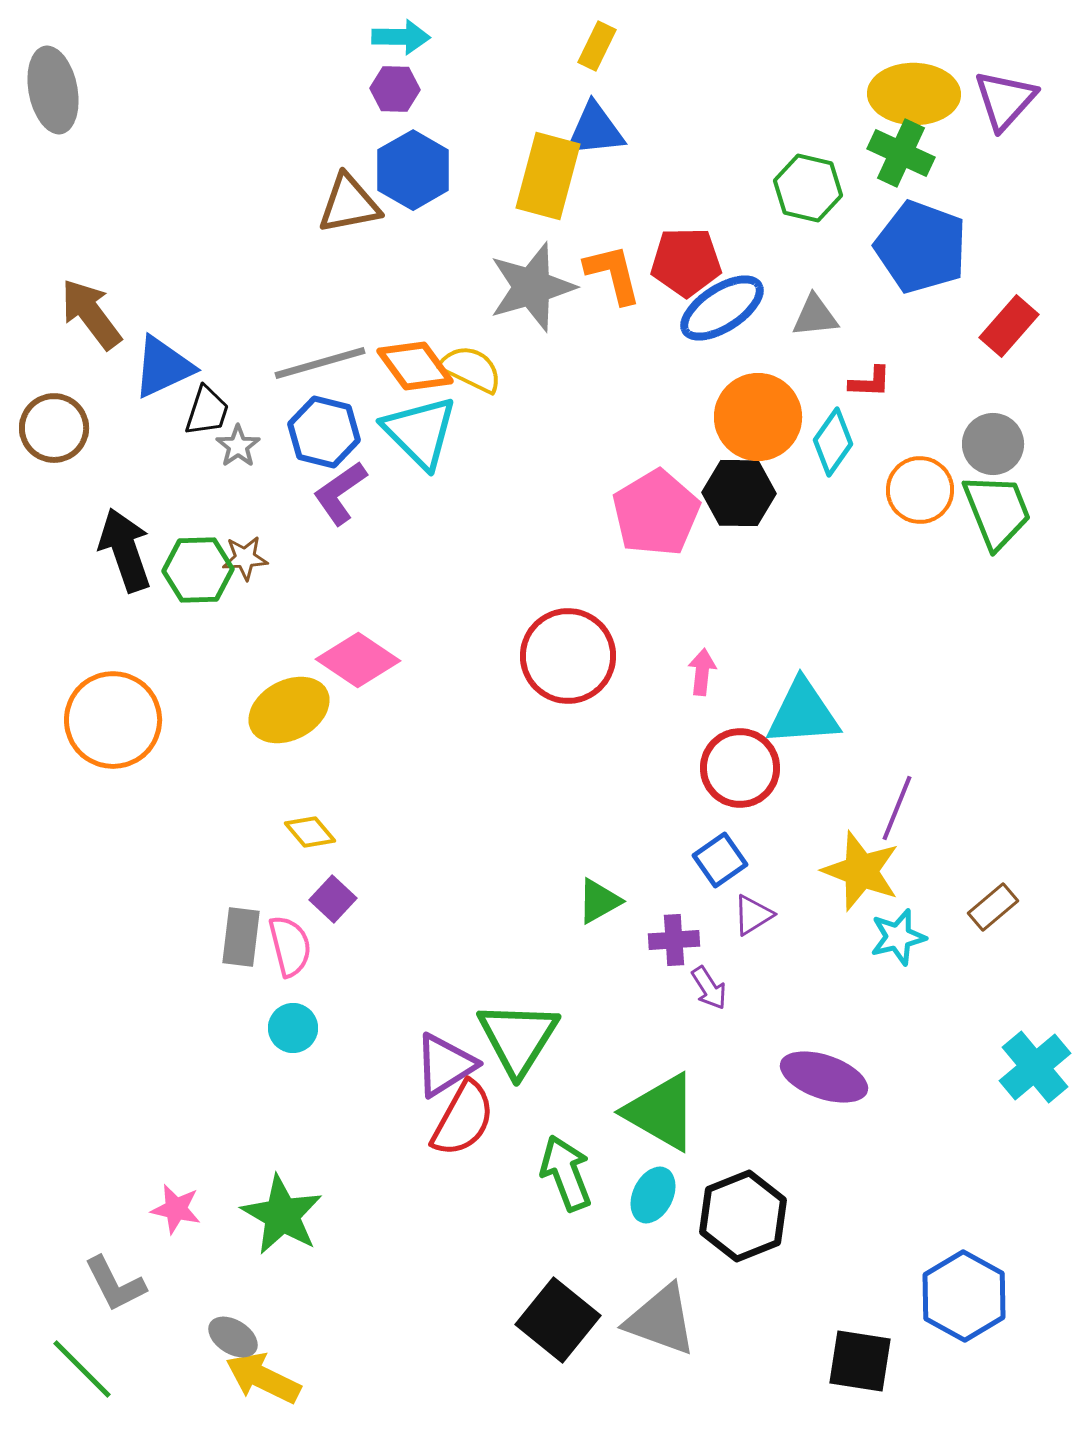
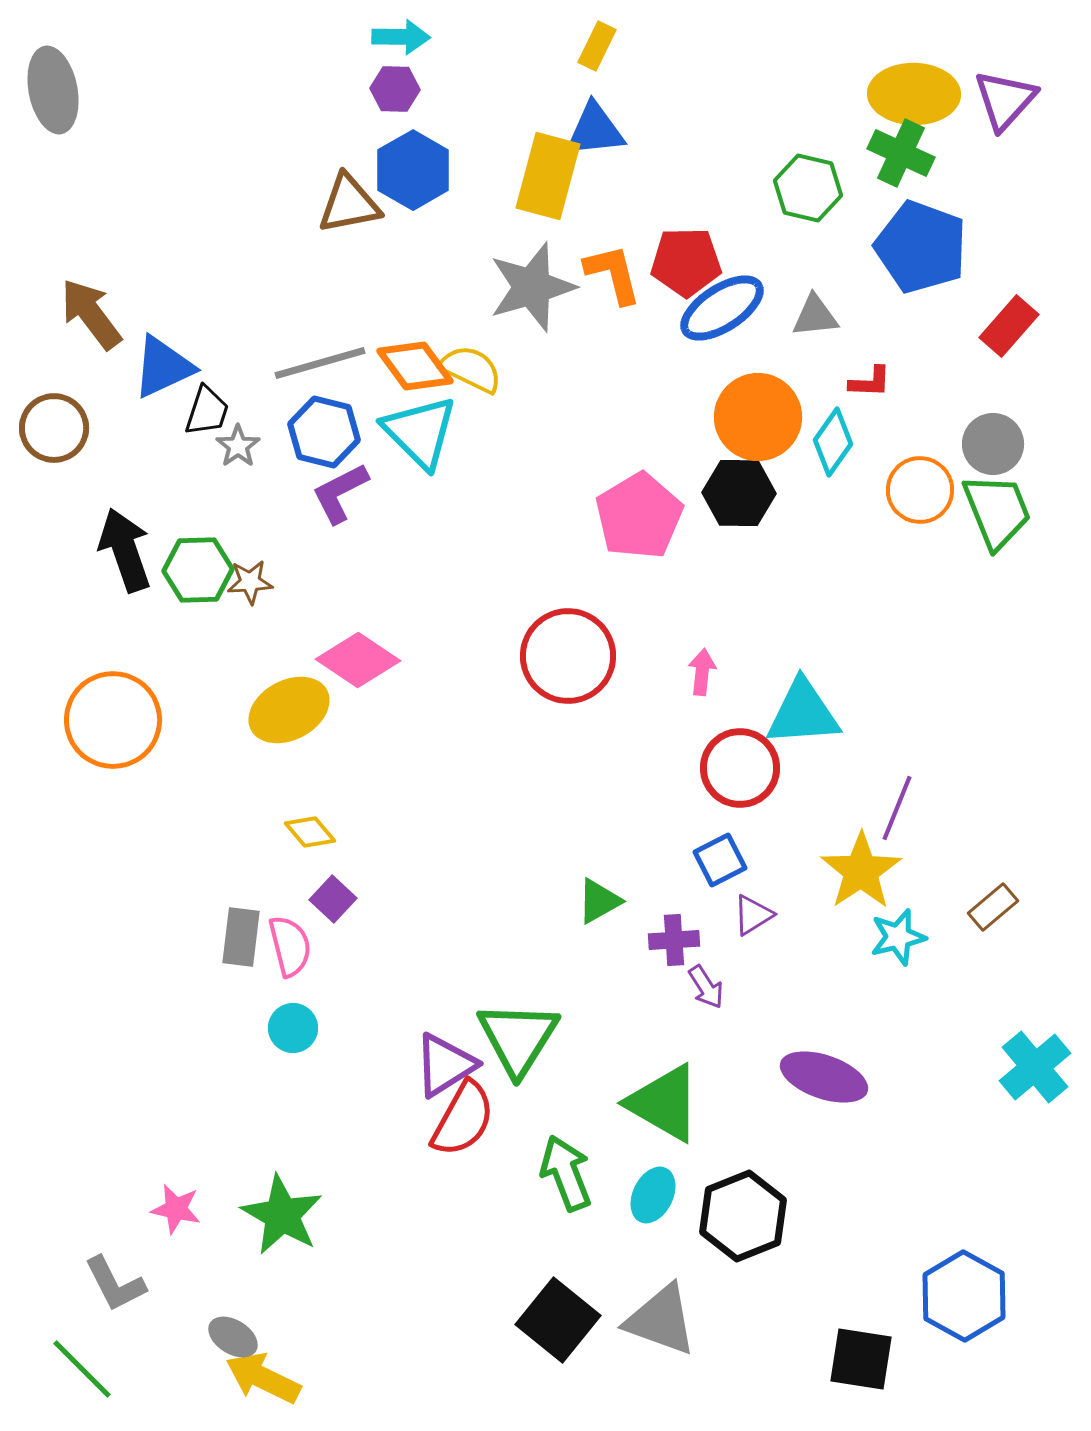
purple L-shape at (340, 493): rotated 8 degrees clockwise
pink pentagon at (656, 513): moved 17 px left, 3 px down
brown star at (245, 558): moved 5 px right, 24 px down
blue square at (720, 860): rotated 8 degrees clockwise
yellow star at (861, 871): rotated 18 degrees clockwise
purple arrow at (709, 988): moved 3 px left, 1 px up
green triangle at (661, 1112): moved 3 px right, 9 px up
black square at (860, 1361): moved 1 px right, 2 px up
